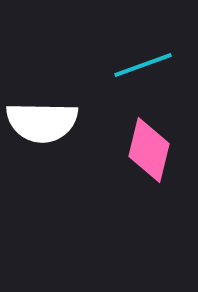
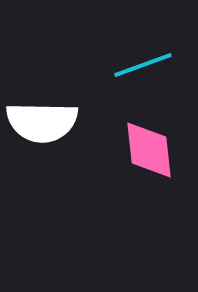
pink diamond: rotated 20 degrees counterclockwise
